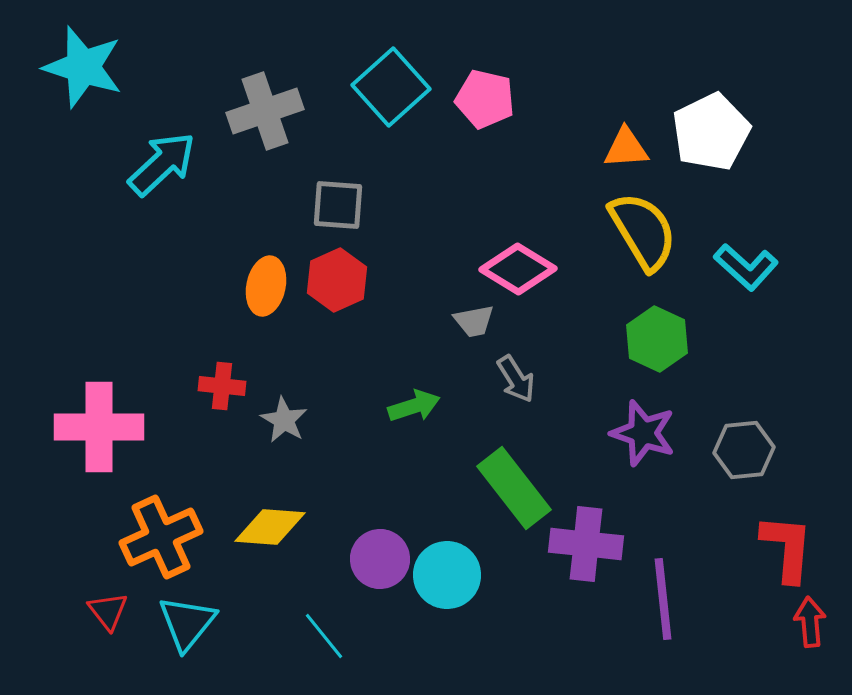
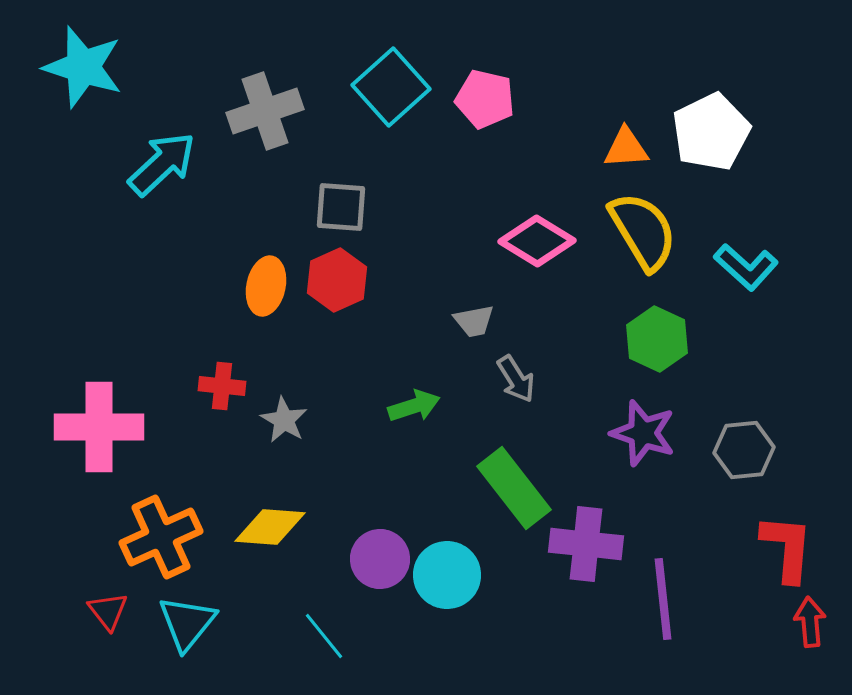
gray square: moved 3 px right, 2 px down
pink diamond: moved 19 px right, 28 px up
